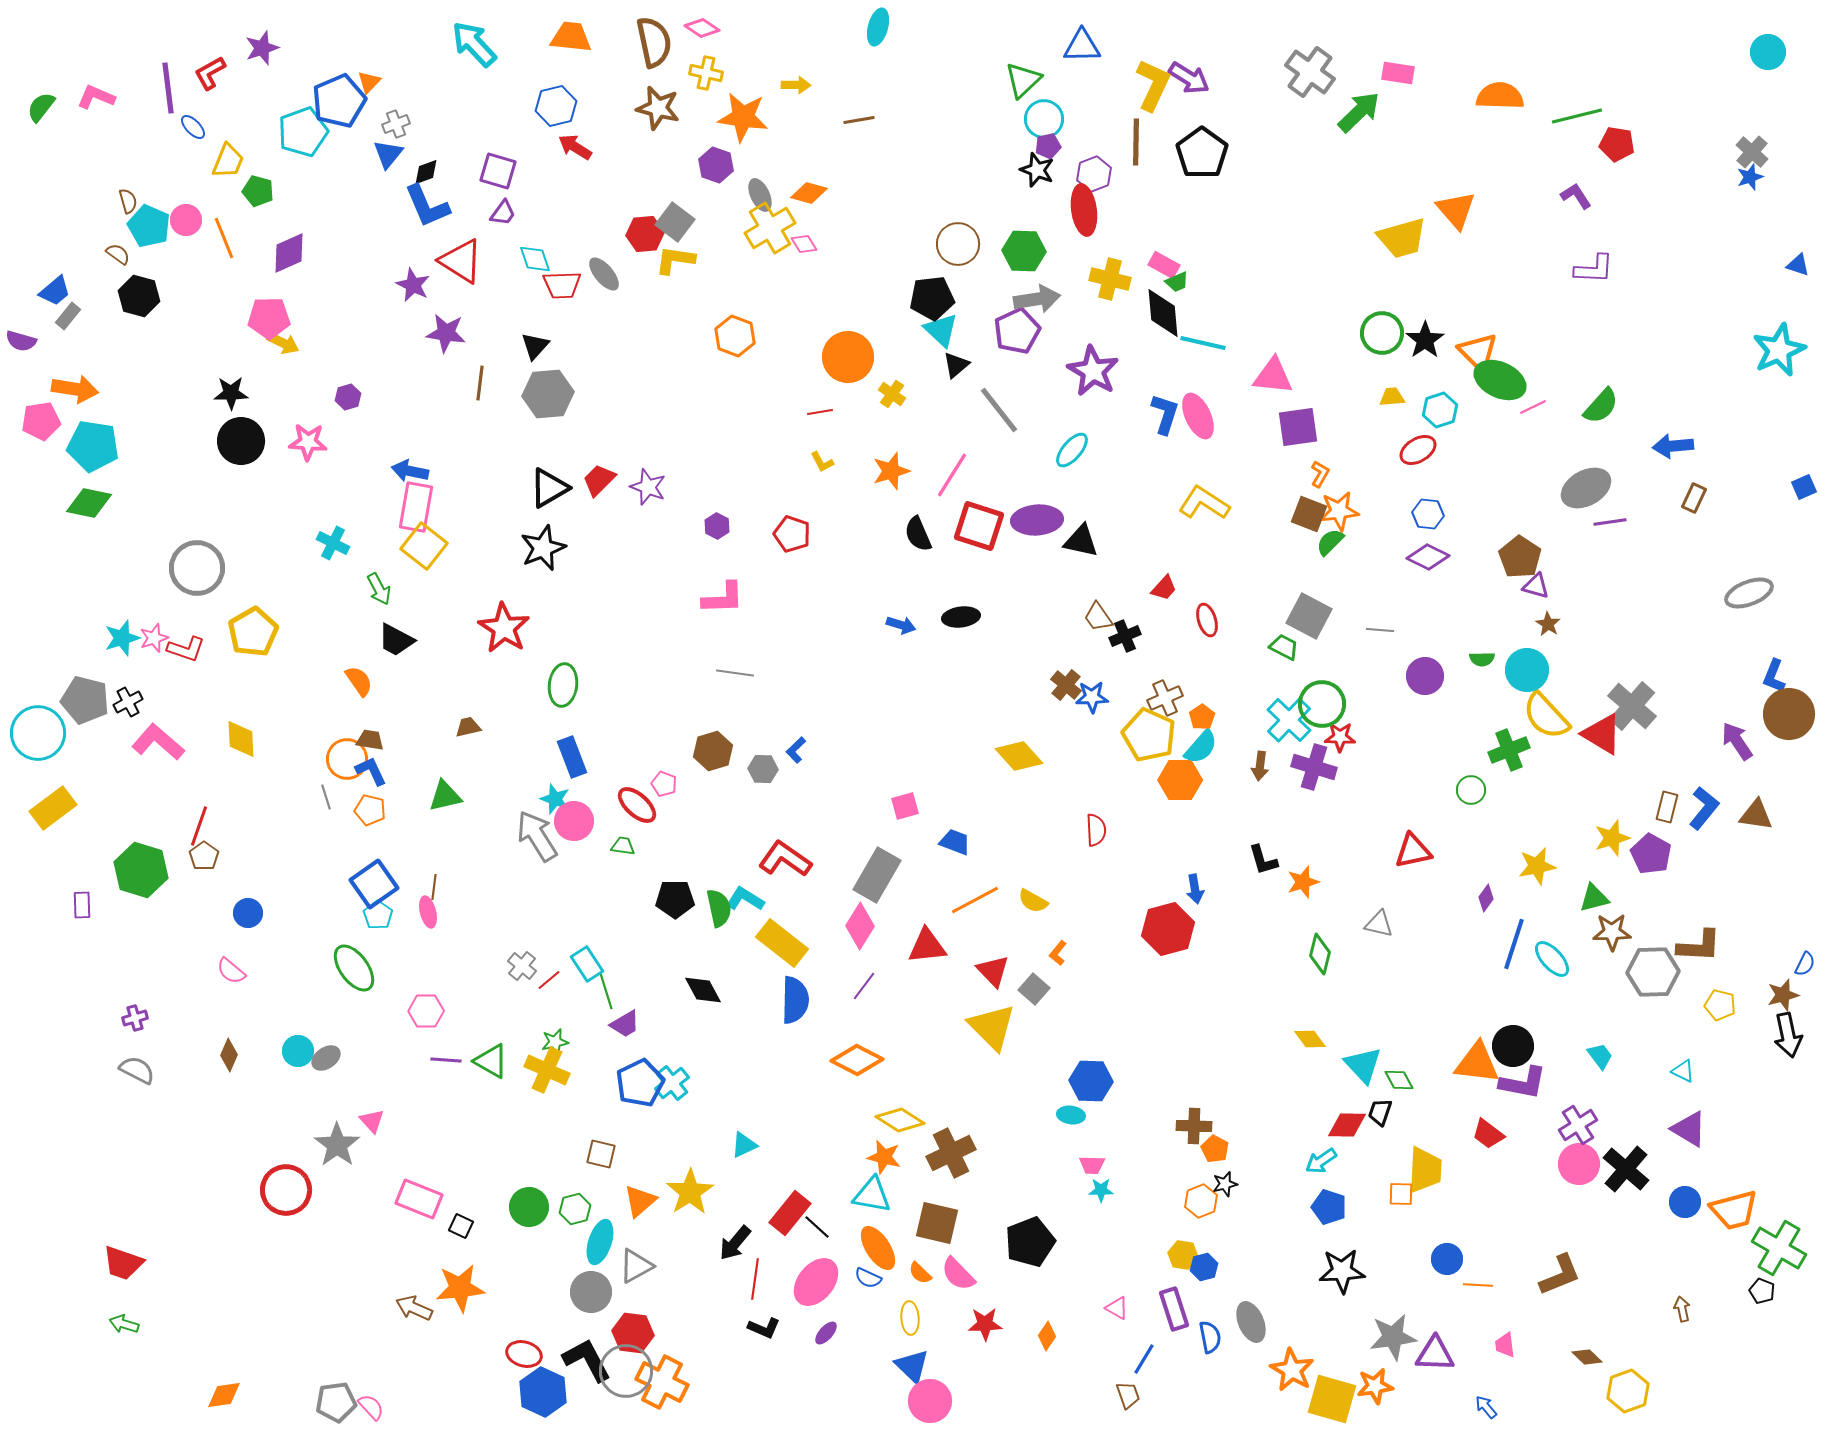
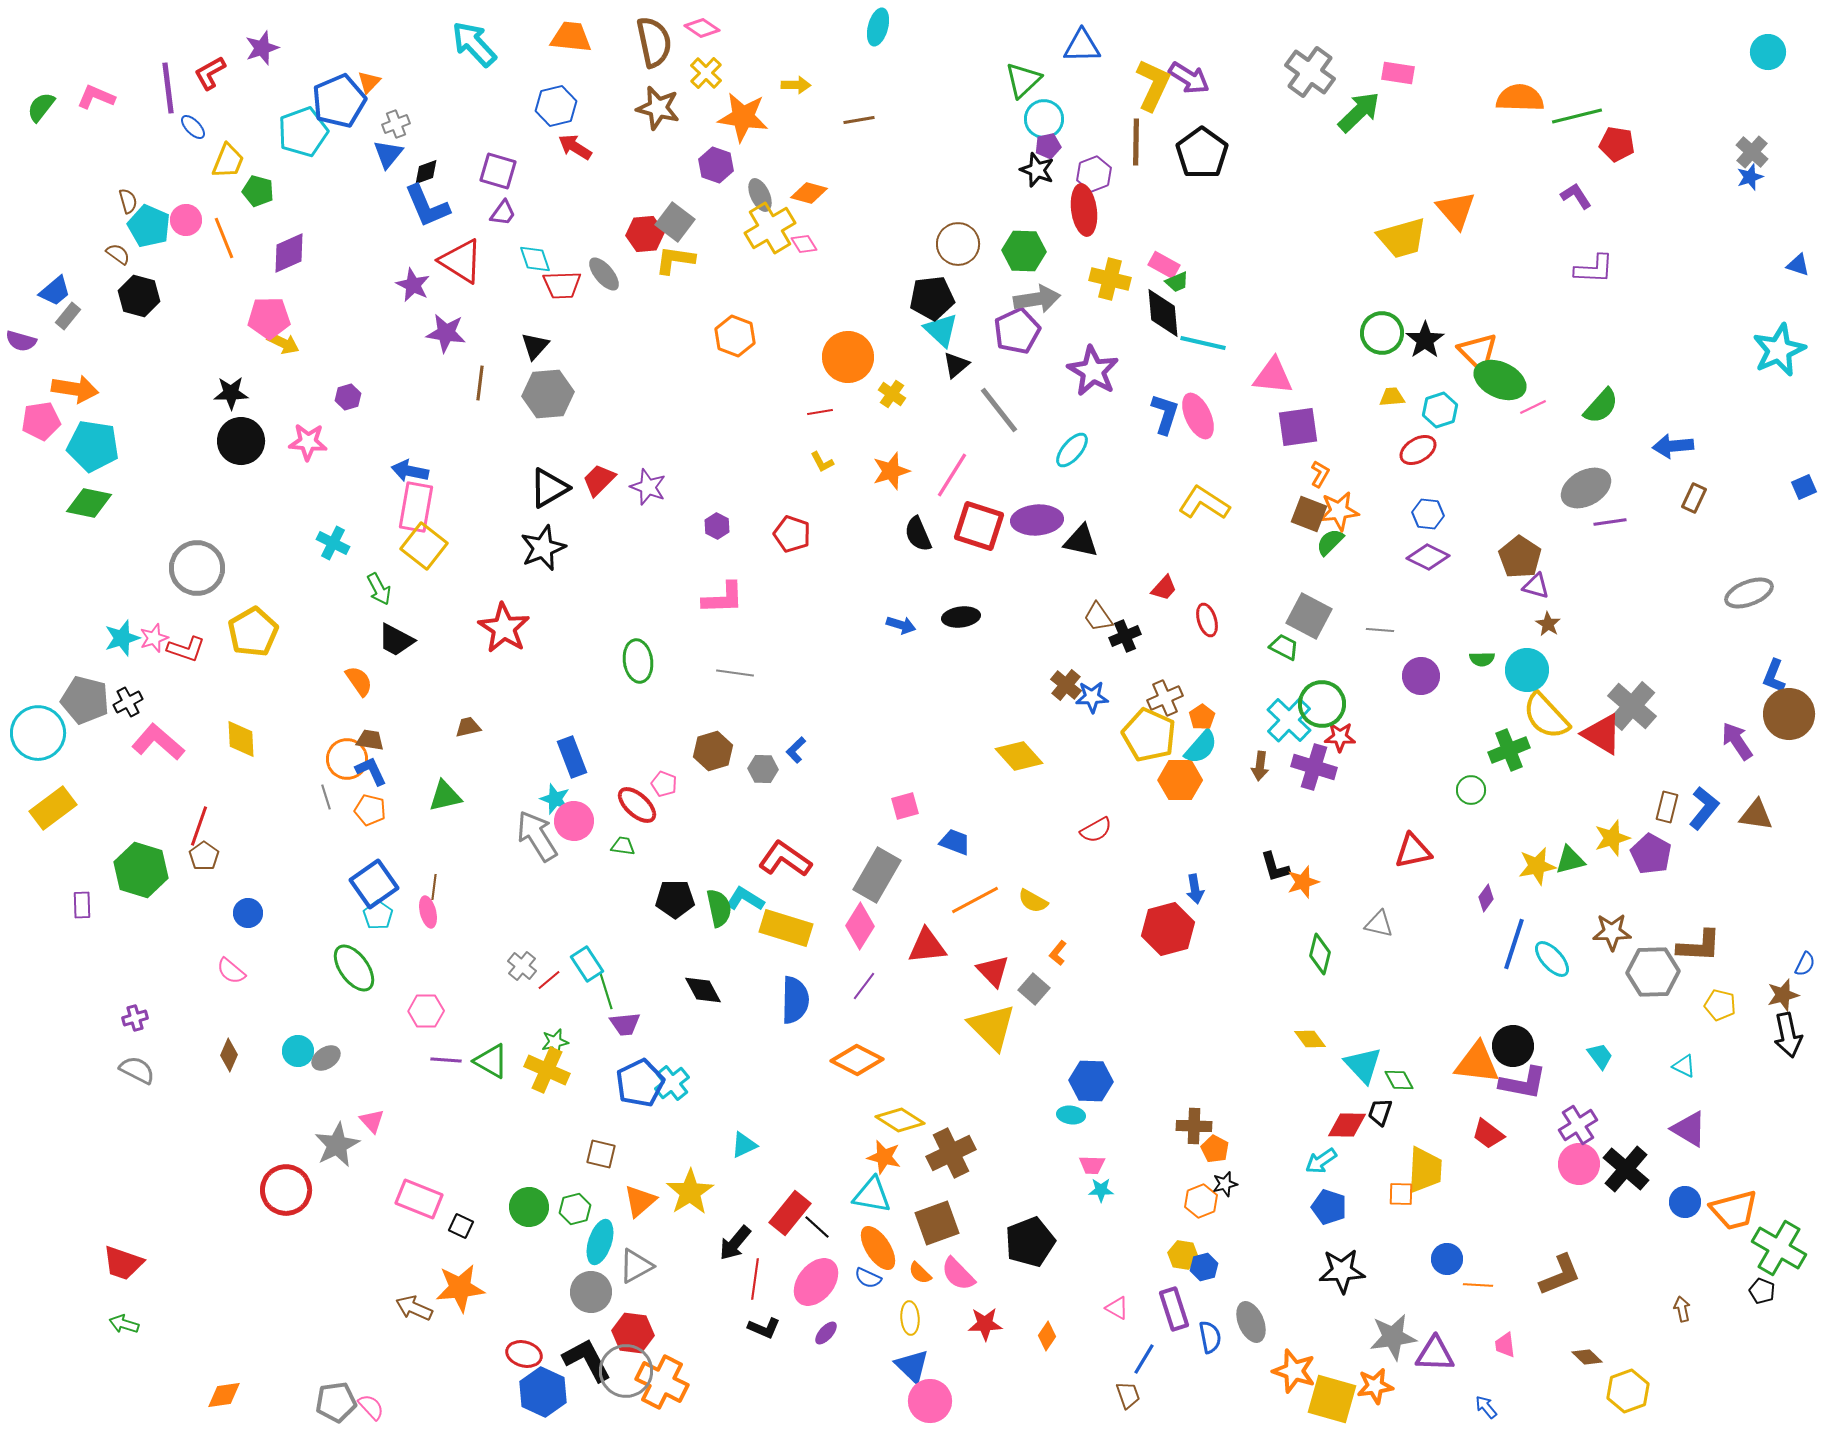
yellow cross at (706, 73): rotated 32 degrees clockwise
orange semicircle at (1500, 96): moved 20 px right, 2 px down
purple circle at (1425, 676): moved 4 px left
green ellipse at (563, 685): moved 75 px right, 24 px up; rotated 15 degrees counterclockwise
red semicircle at (1096, 830): rotated 64 degrees clockwise
black L-shape at (1263, 860): moved 12 px right, 7 px down
green triangle at (1594, 898): moved 24 px left, 38 px up
yellow rectangle at (782, 943): moved 4 px right, 15 px up; rotated 21 degrees counterclockwise
purple trapezoid at (625, 1024): rotated 24 degrees clockwise
cyan triangle at (1683, 1071): moved 1 px right, 5 px up
gray star at (337, 1145): rotated 9 degrees clockwise
brown square at (937, 1223): rotated 33 degrees counterclockwise
orange star at (1292, 1370): moved 2 px right, 1 px down; rotated 12 degrees counterclockwise
